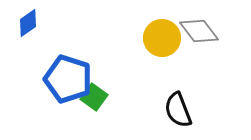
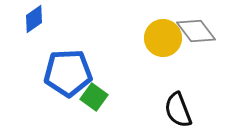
blue diamond: moved 6 px right, 4 px up
gray diamond: moved 3 px left
yellow circle: moved 1 px right
blue pentagon: moved 6 px up; rotated 21 degrees counterclockwise
